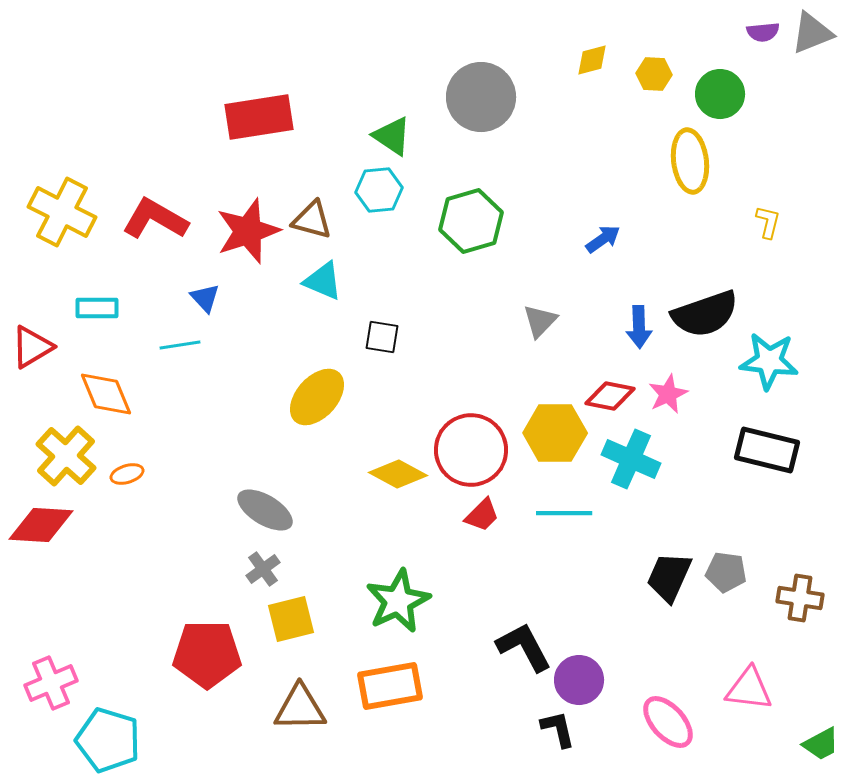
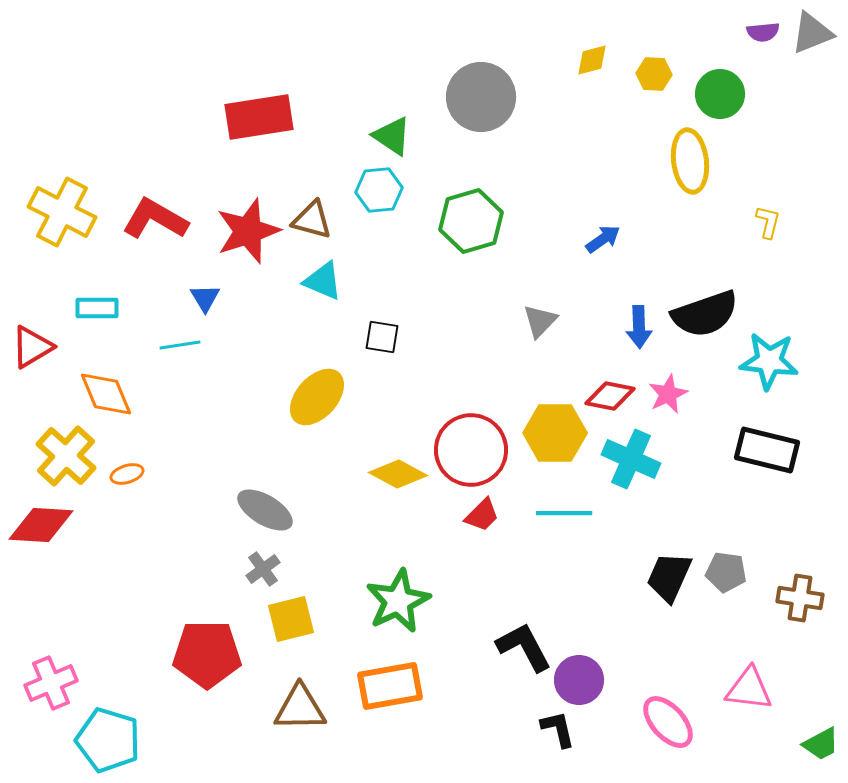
blue triangle at (205, 298): rotated 12 degrees clockwise
